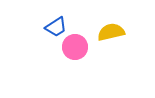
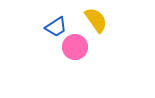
yellow semicircle: moved 15 px left, 12 px up; rotated 68 degrees clockwise
